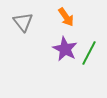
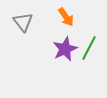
purple star: rotated 20 degrees clockwise
green line: moved 5 px up
